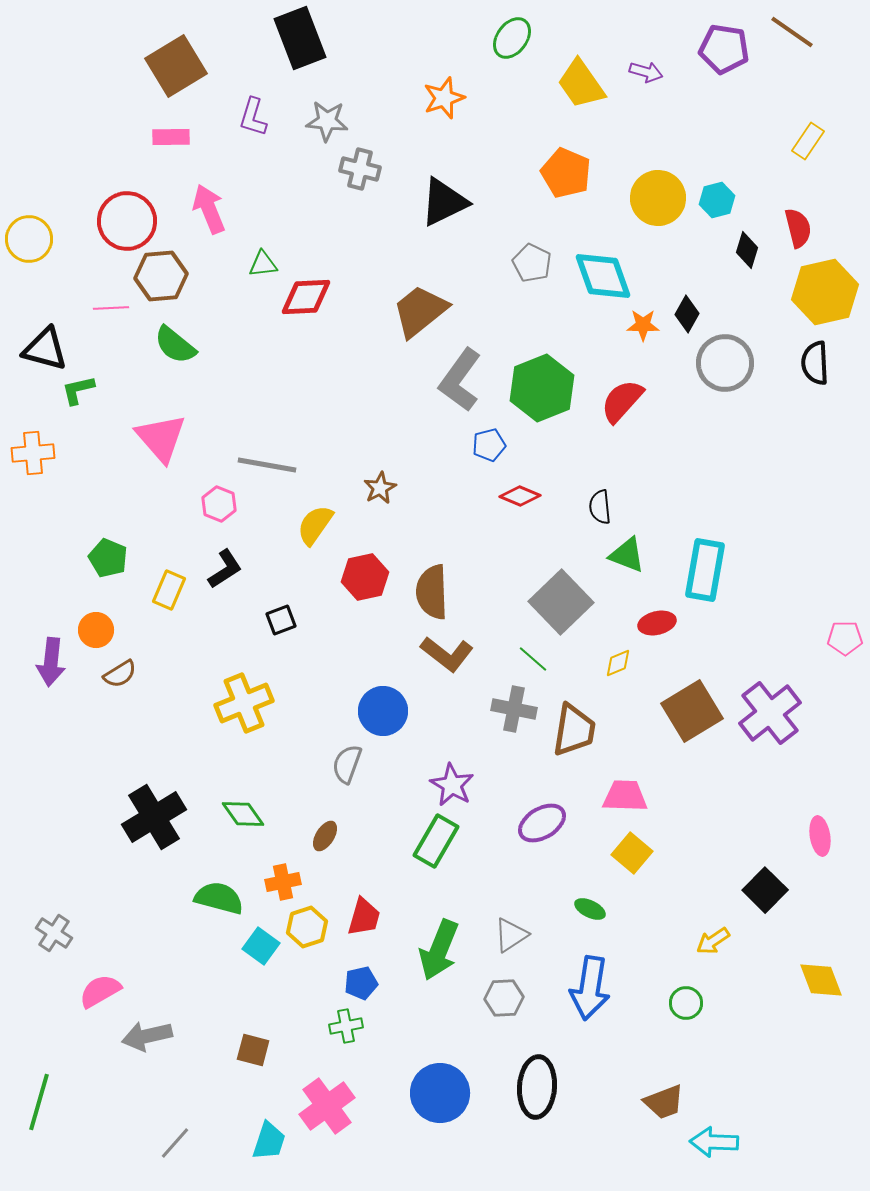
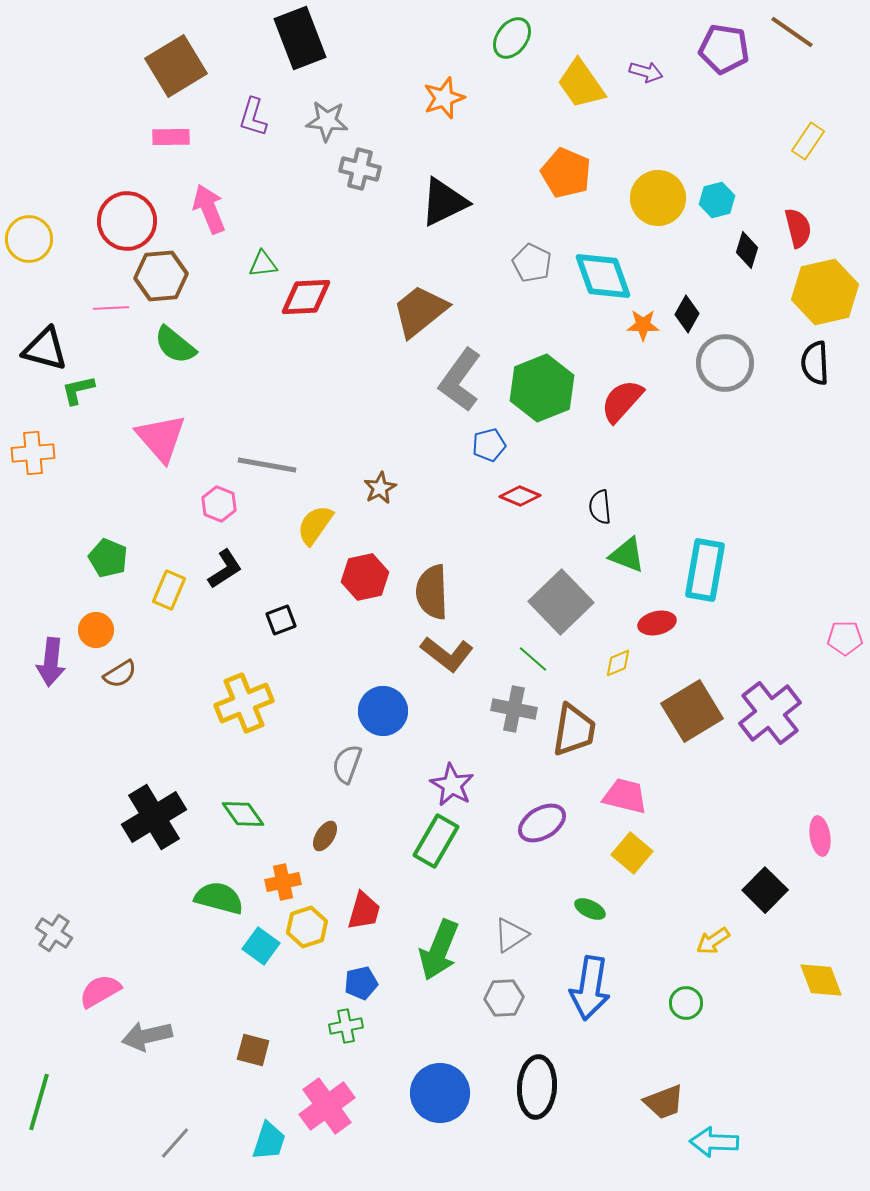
pink trapezoid at (625, 796): rotated 12 degrees clockwise
red trapezoid at (364, 917): moved 6 px up
